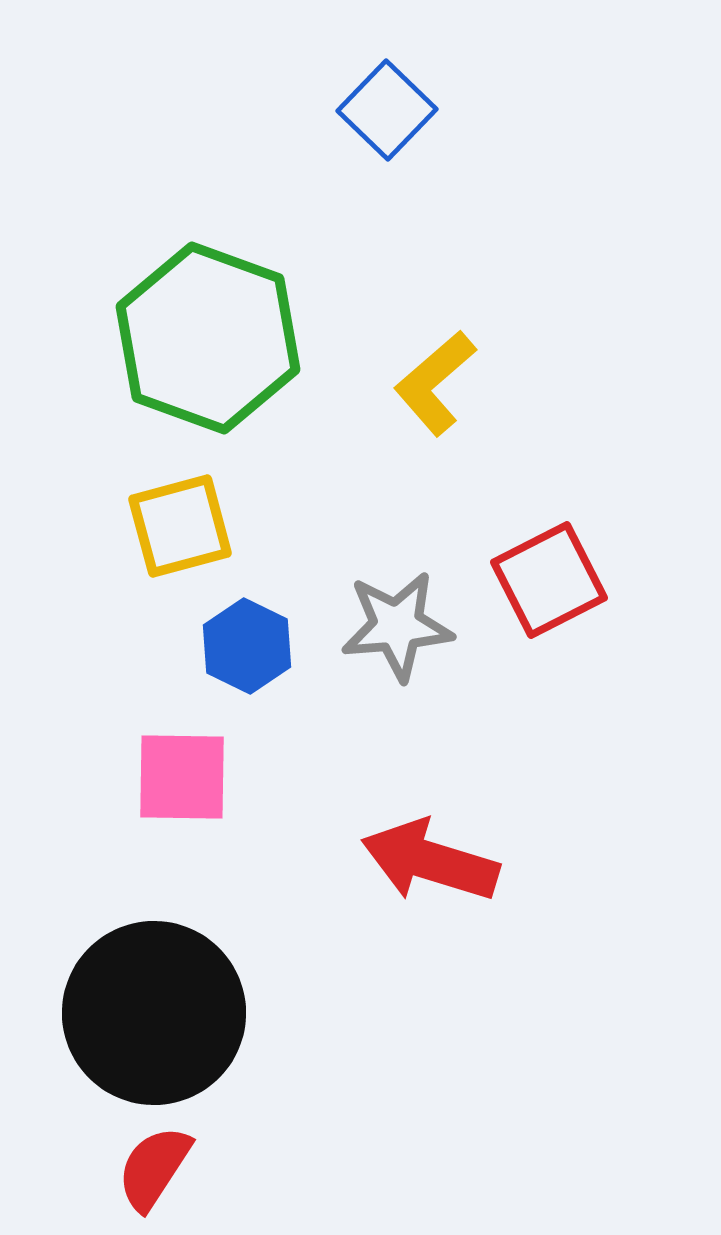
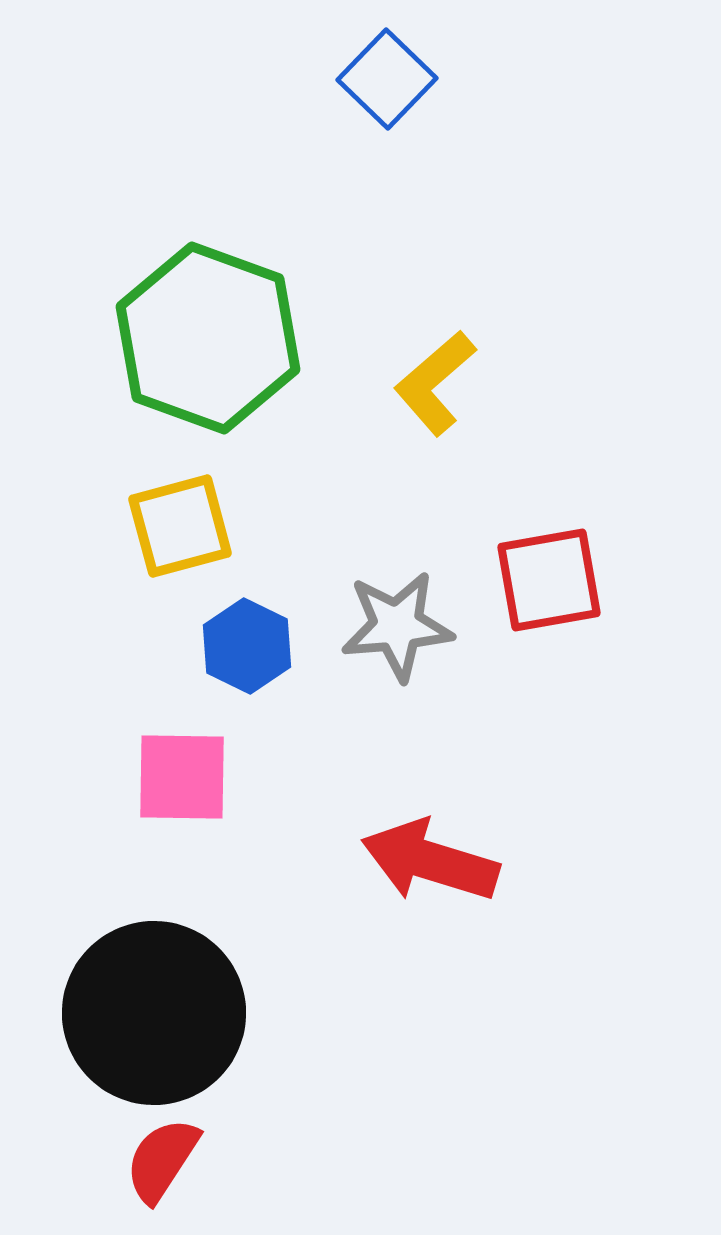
blue square: moved 31 px up
red square: rotated 17 degrees clockwise
red semicircle: moved 8 px right, 8 px up
